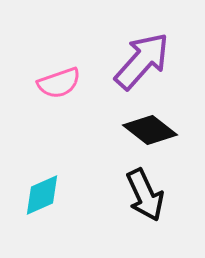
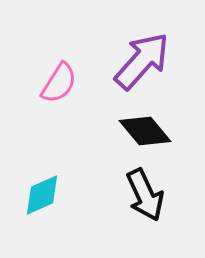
pink semicircle: rotated 39 degrees counterclockwise
black diamond: moved 5 px left, 1 px down; rotated 12 degrees clockwise
